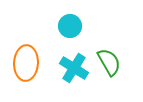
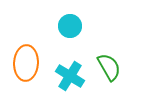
green semicircle: moved 5 px down
cyan cross: moved 4 px left, 8 px down
